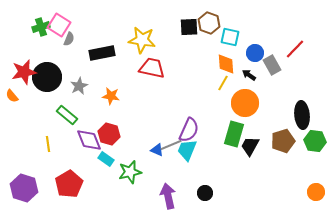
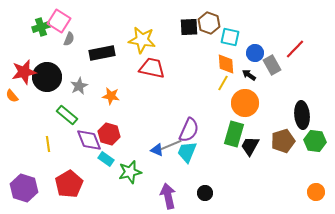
pink square at (59, 25): moved 4 px up
cyan trapezoid at (187, 150): moved 2 px down
